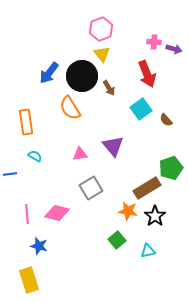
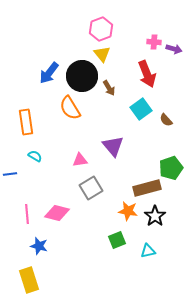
pink triangle: moved 6 px down
brown rectangle: rotated 16 degrees clockwise
green square: rotated 18 degrees clockwise
